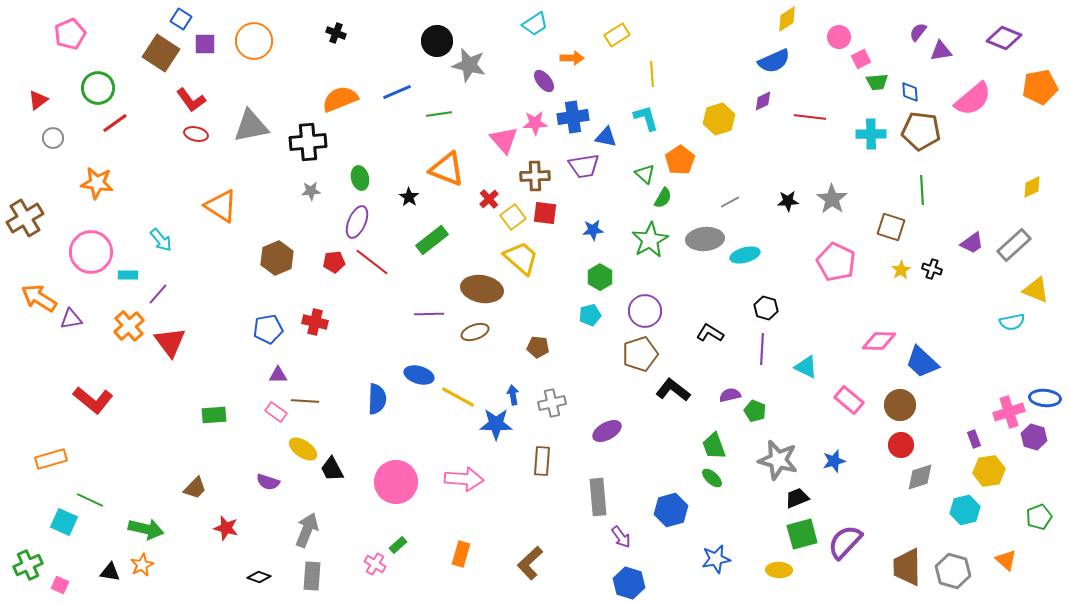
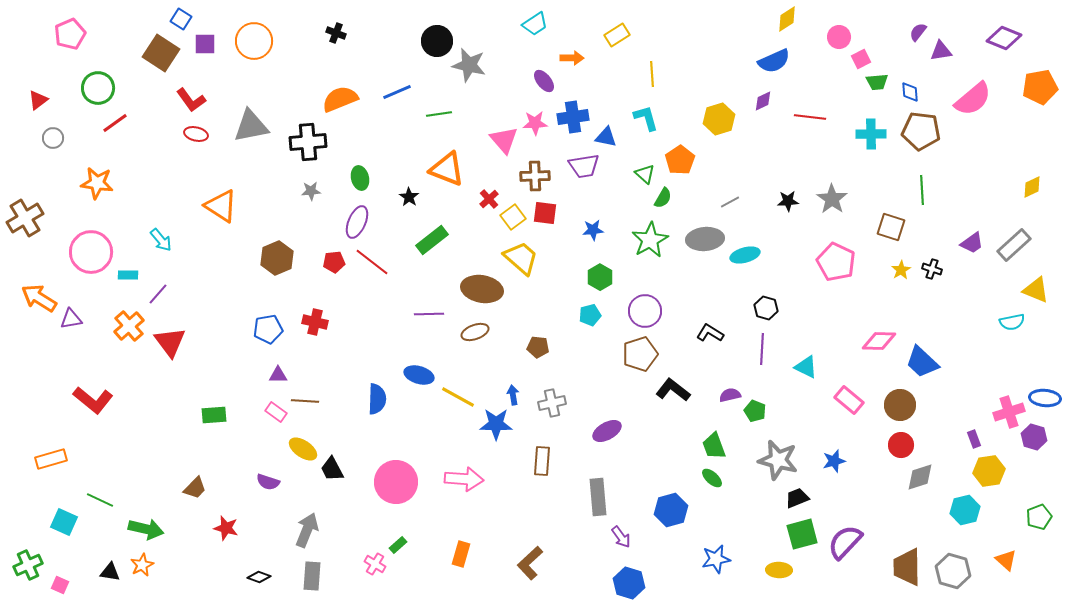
green line at (90, 500): moved 10 px right
